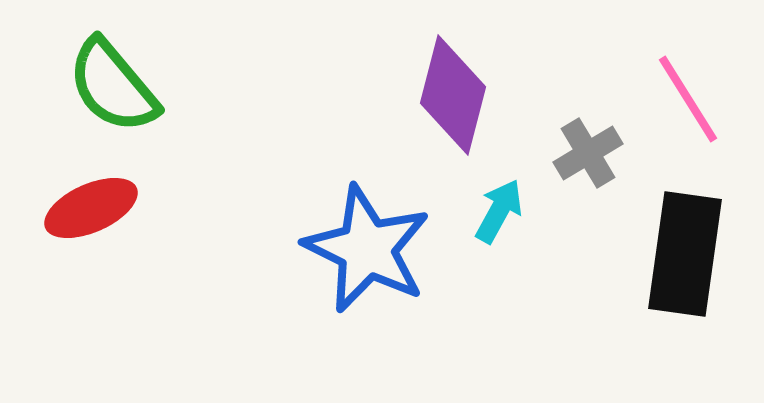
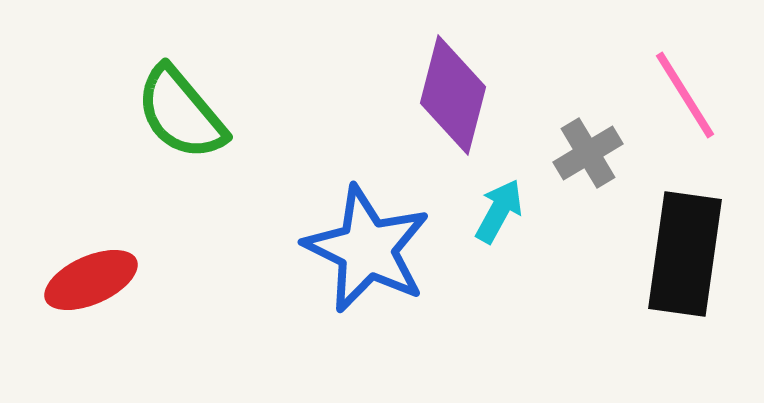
green semicircle: moved 68 px right, 27 px down
pink line: moved 3 px left, 4 px up
red ellipse: moved 72 px down
